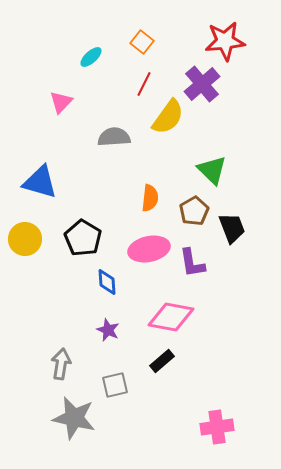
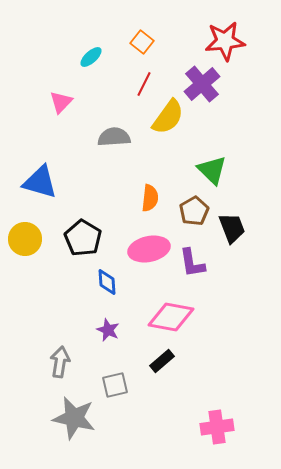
gray arrow: moved 1 px left, 2 px up
